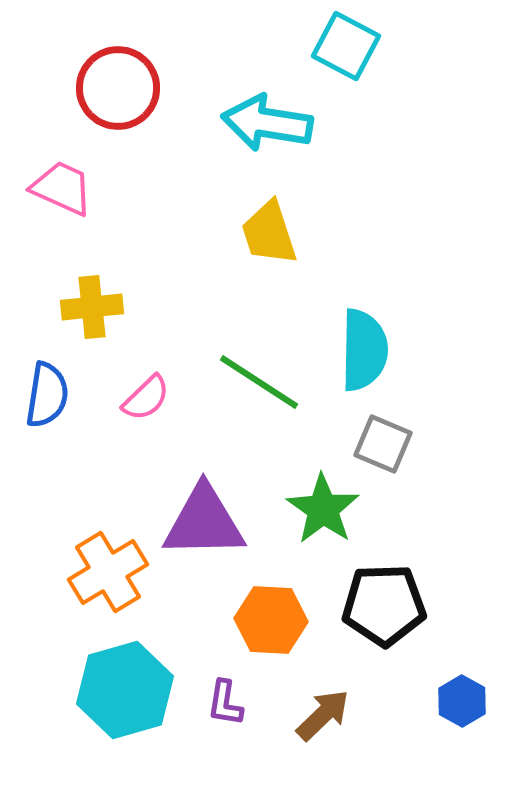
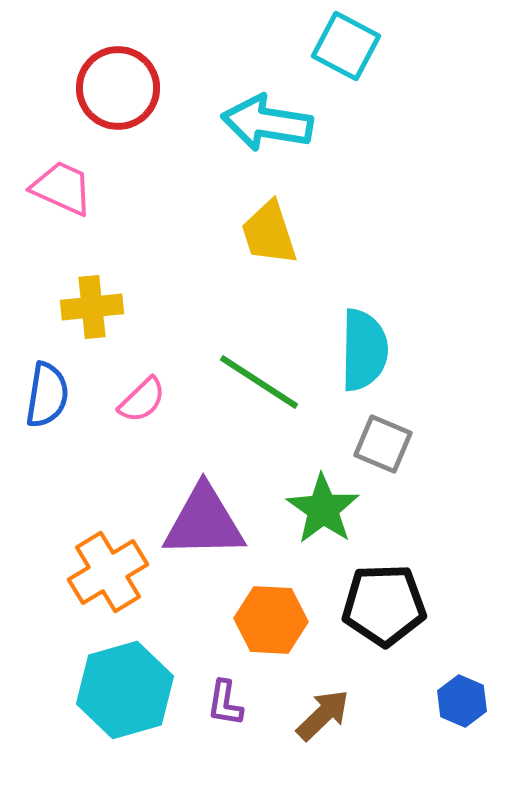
pink semicircle: moved 4 px left, 2 px down
blue hexagon: rotated 6 degrees counterclockwise
